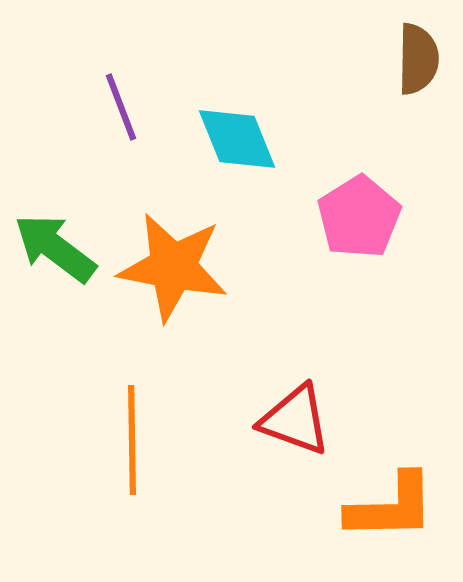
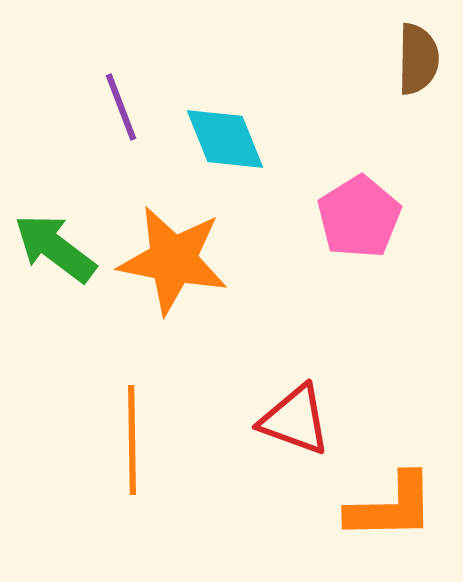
cyan diamond: moved 12 px left
orange star: moved 7 px up
